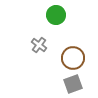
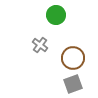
gray cross: moved 1 px right
